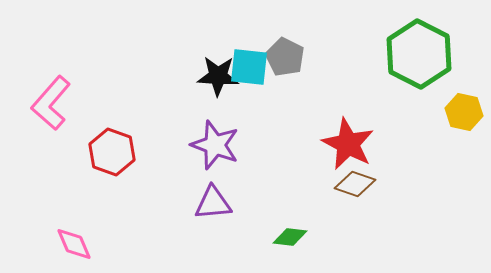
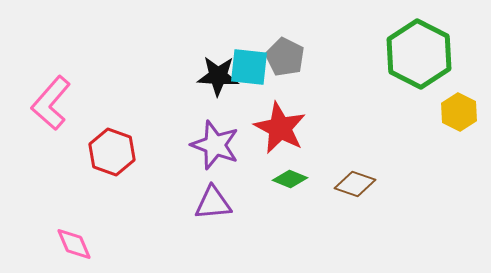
yellow hexagon: moved 5 px left; rotated 15 degrees clockwise
red star: moved 68 px left, 16 px up
green diamond: moved 58 px up; rotated 16 degrees clockwise
